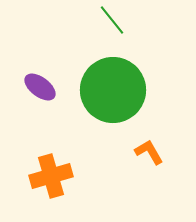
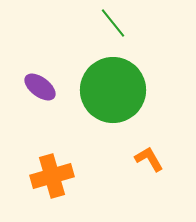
green line: moved 1 px right, 3 px down
orange L-shape: moved 7 px down
orange cross: moved 1 px right
